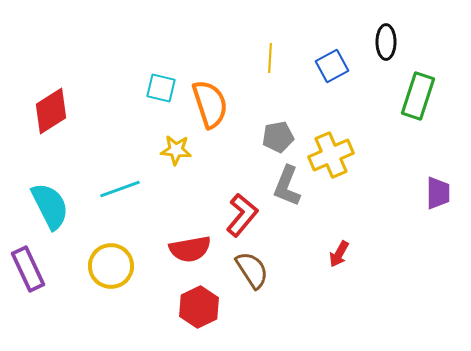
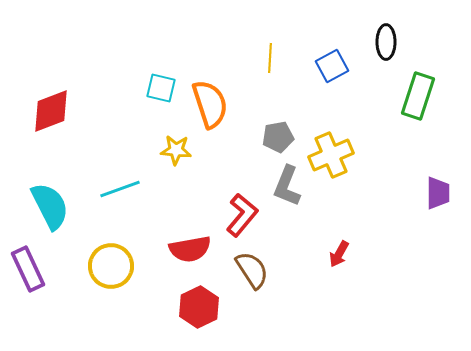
red diamond: rotated 12 degrees clockwise
